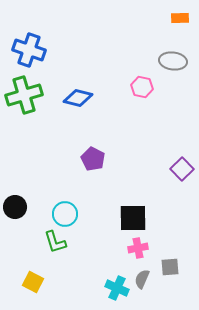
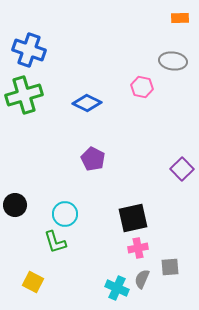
blue diamond: moved 9 px right, 5 px down; rotated 12 degrees clockwise
black circle: moved 2 px up
black square: rotated 12 degrees counterclockwise
